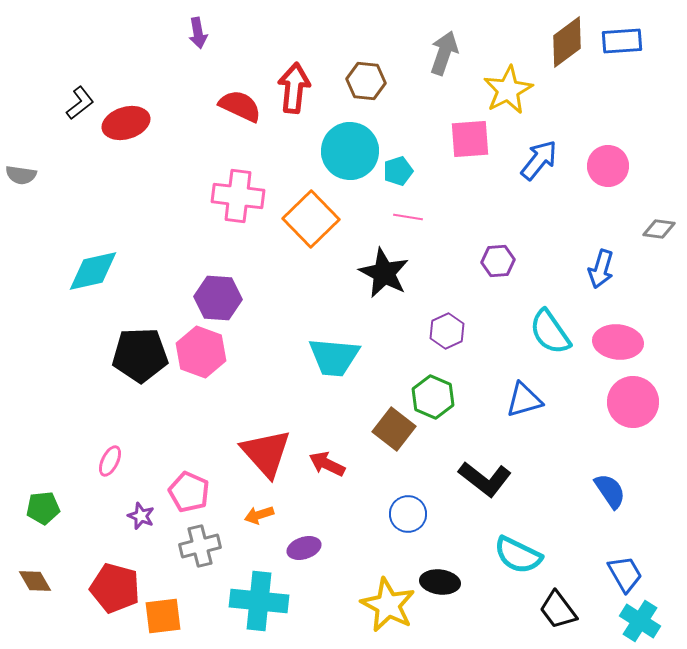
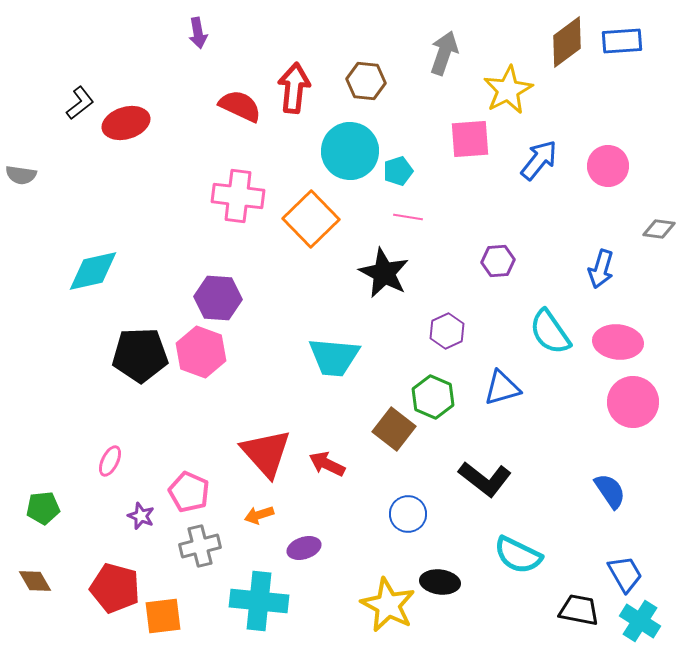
blue triangle at (524, 400): moved 22 px left, 12 px up
black trapezoid at (558, 610): moved 21 px right; rotated 138 degrees clockwise
